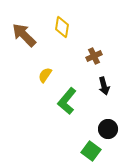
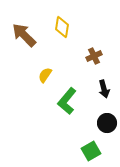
black arrow: moved 3 px down
black circle: moved 1 px left, 6 px up
green square: rotated 24 degrees clockwise
